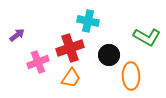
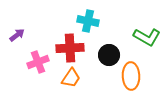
red cross: rotated 16 degrees clockwise
